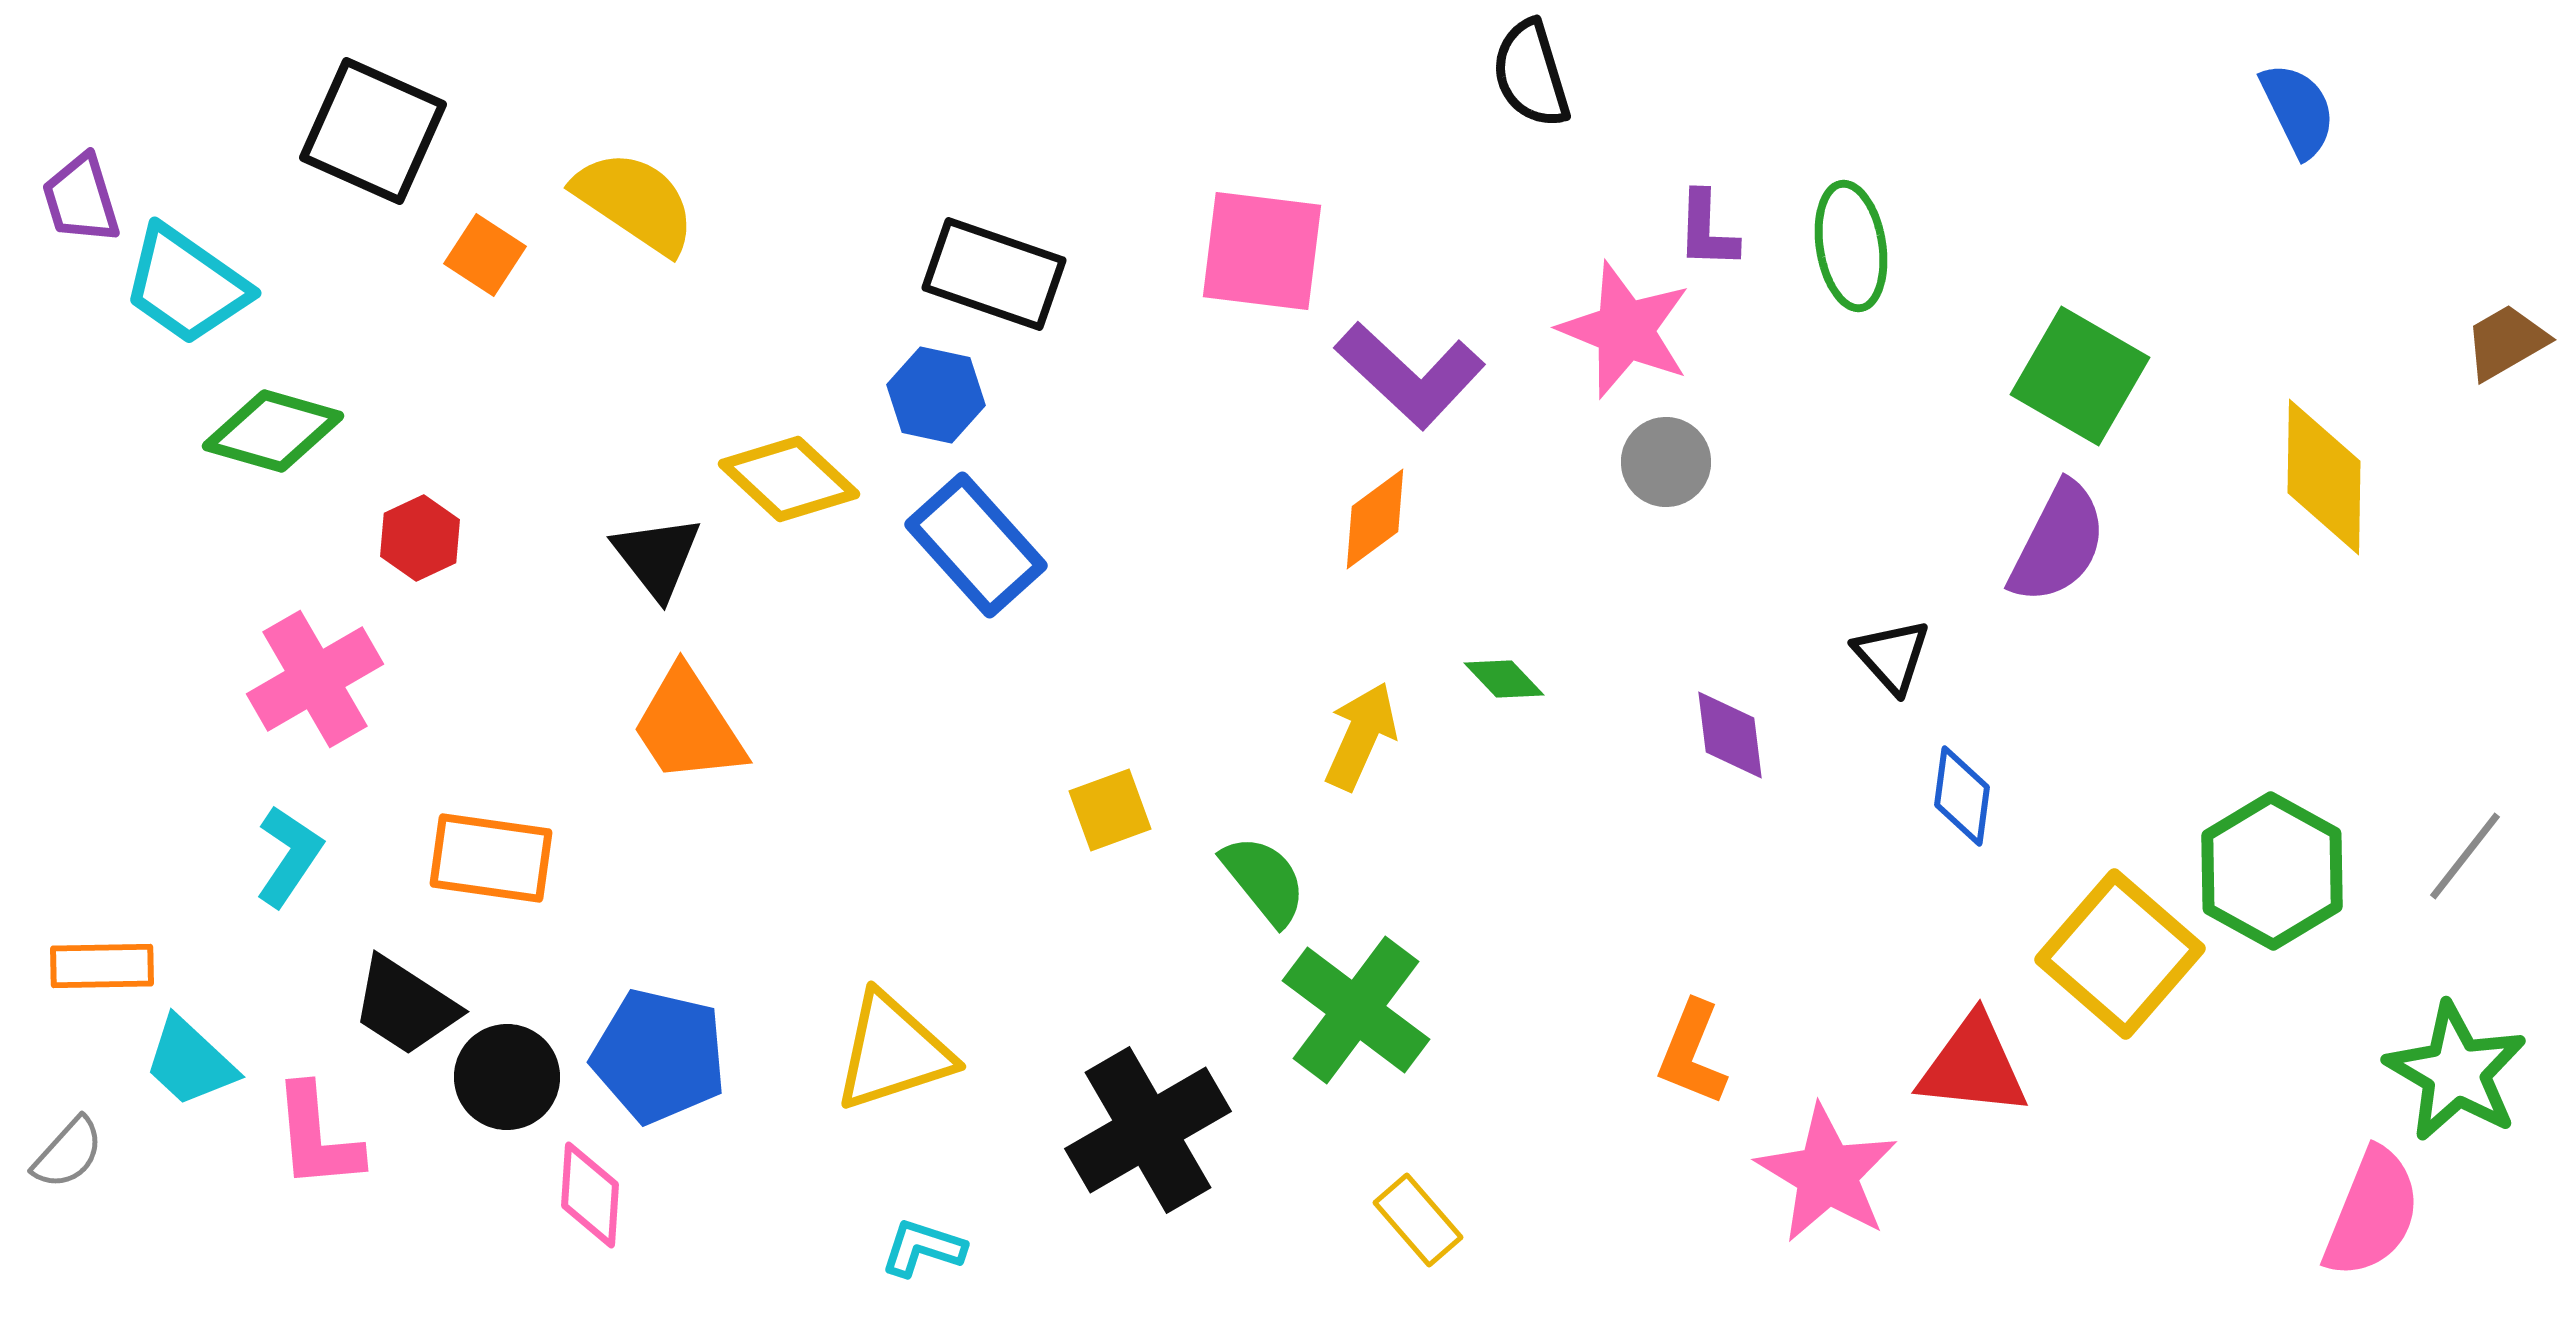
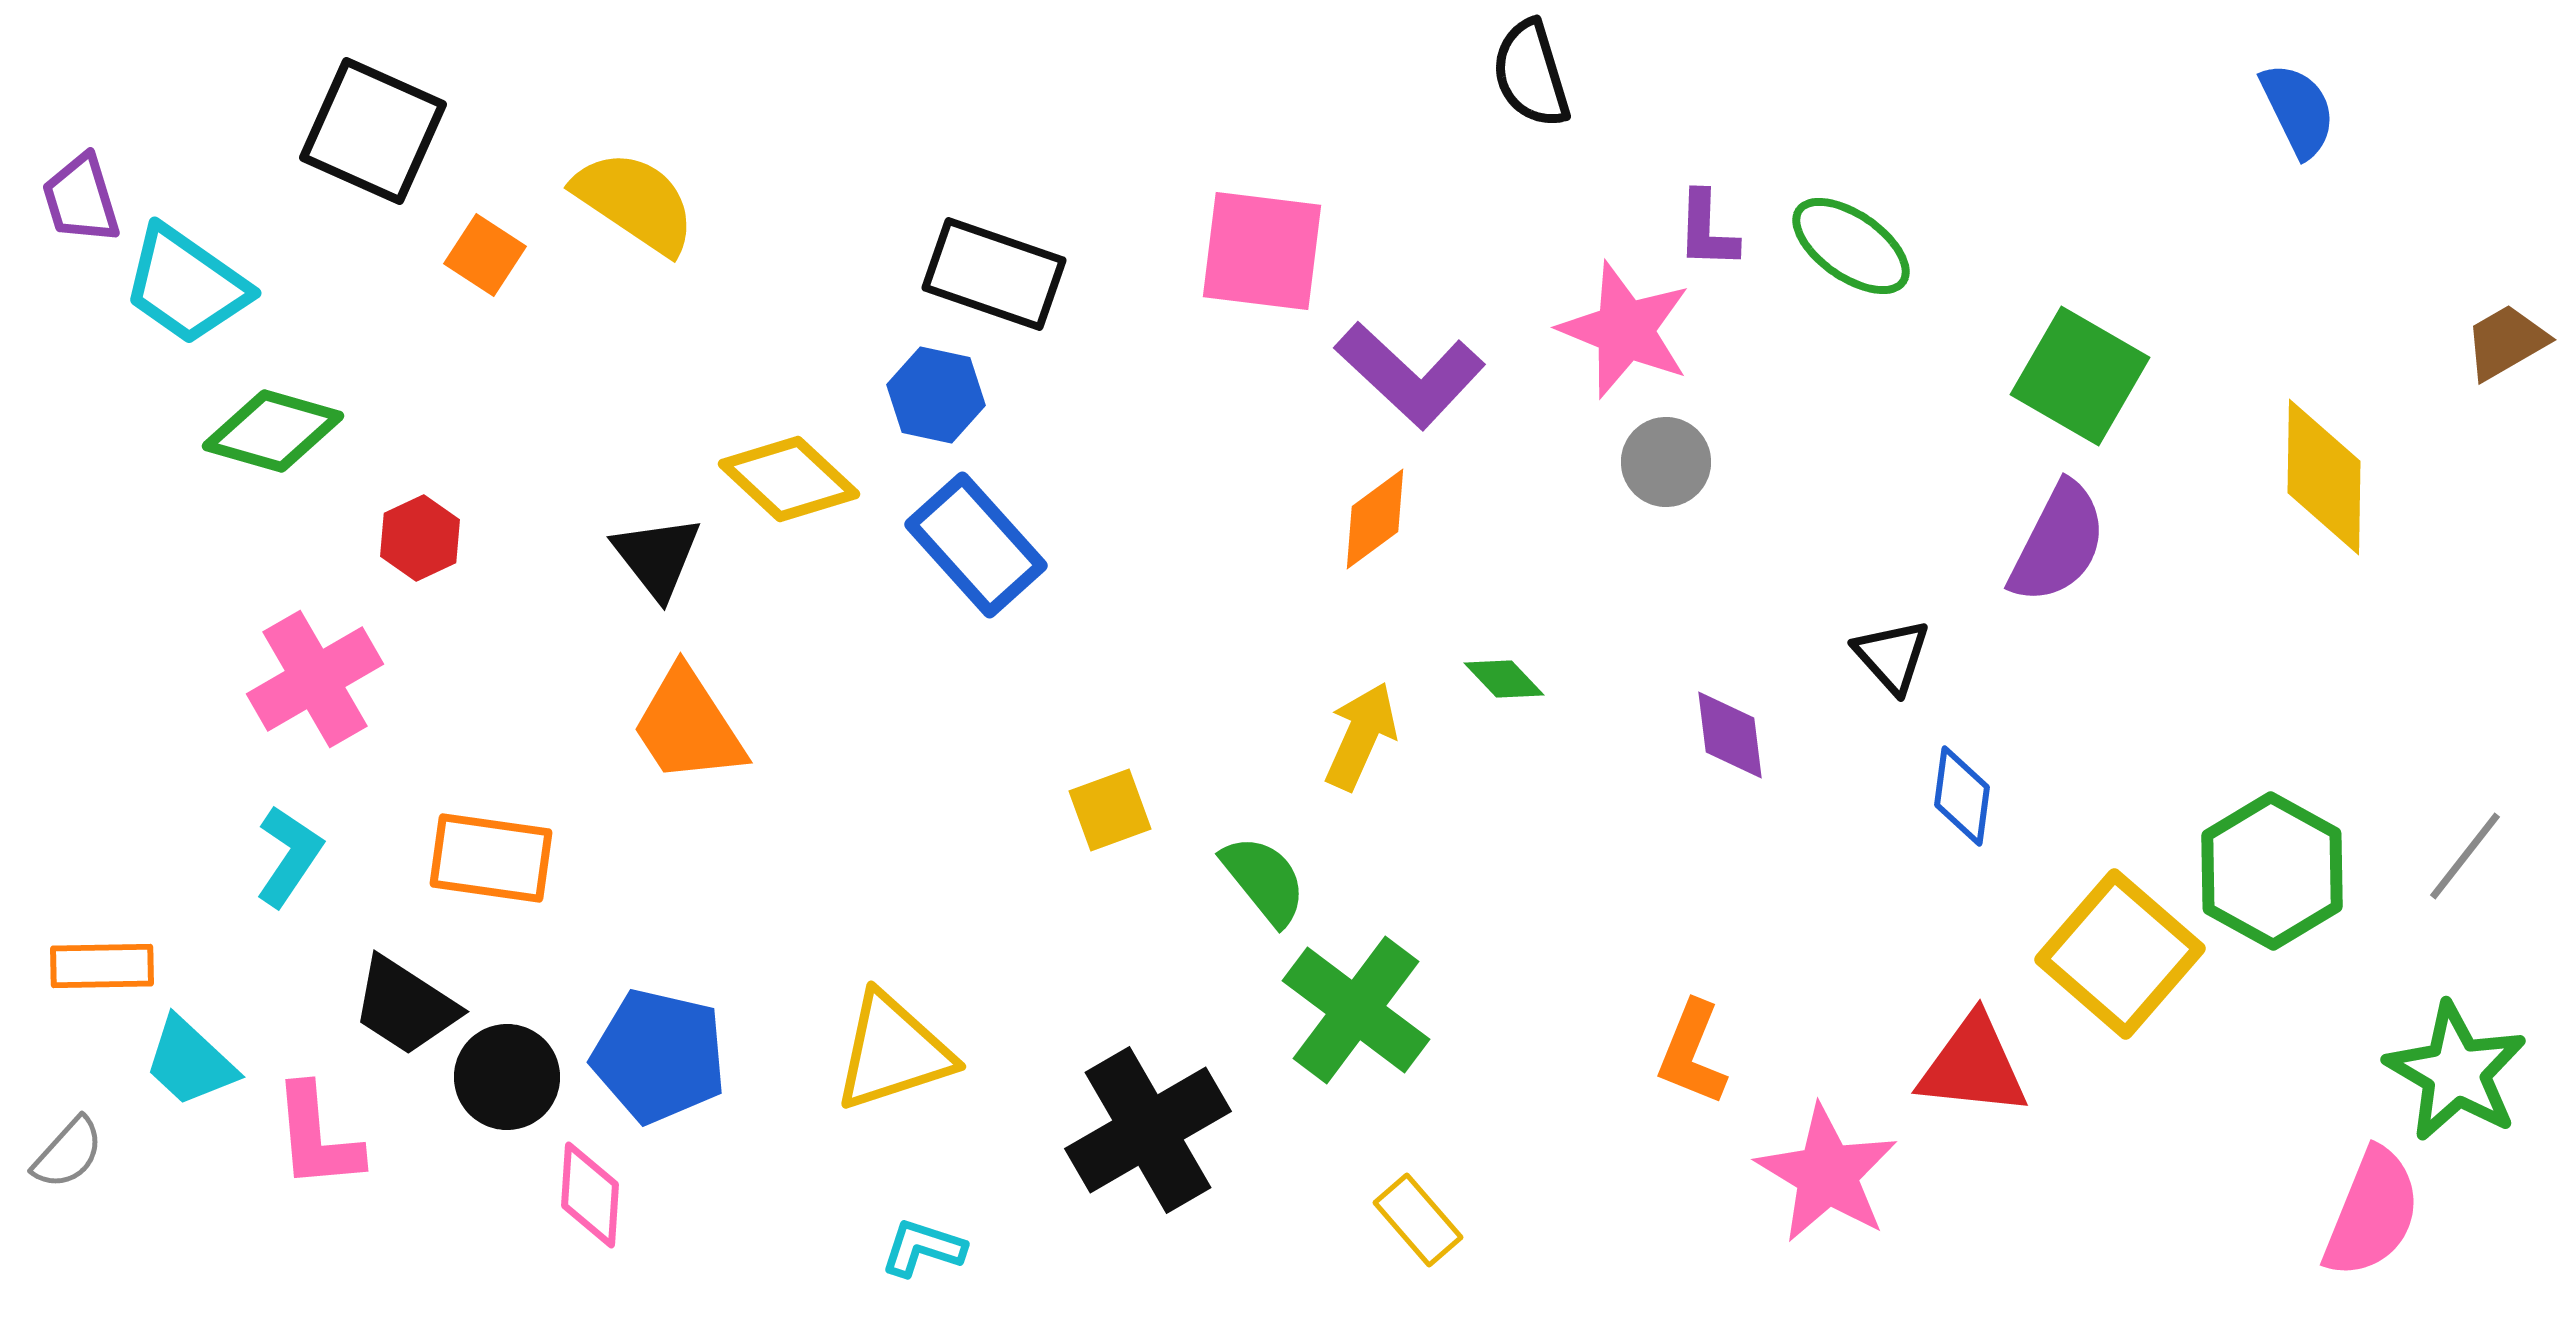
green ellipse at (1851, 246): rotated 46 degrees counterclockwise
